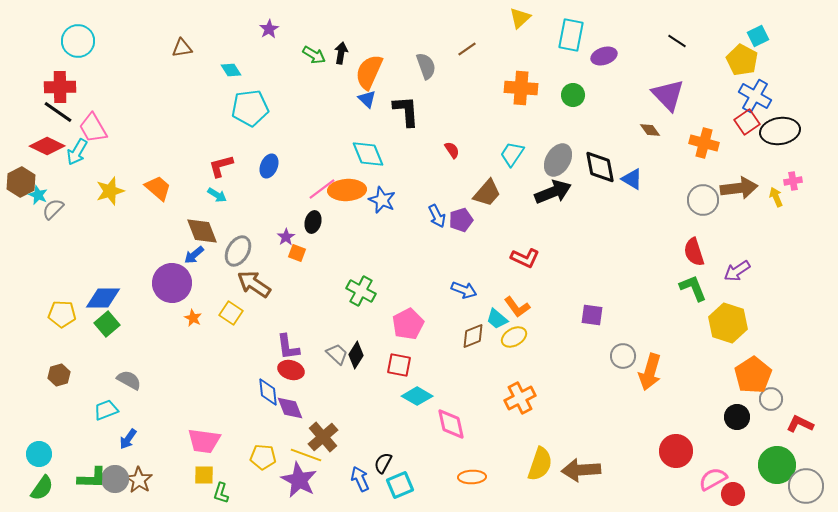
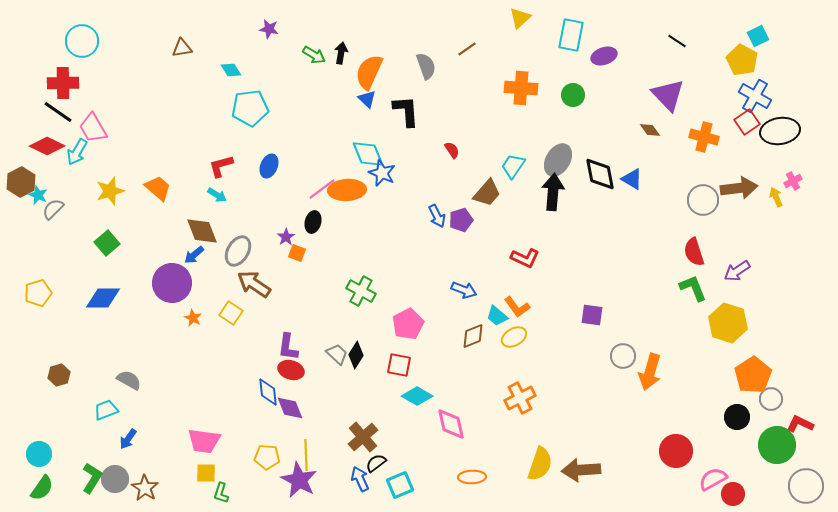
purple star at (269, 29): rotated 30 degrees counterclockwise
cyan circle at (78, 41): moved 4 px right
red cross at (60, 87): moved 3 px right, 4 px up
orange cross at (704, 143): moved 6 px up
cyan trapezoid at (512, 154): moved 1 px right, 12 px down
black diamond at (600, 167): moved 7 px down
pink cross at (793, 181): rotated 18 degrees counterclockwise
black arrow at (553, 192): rotated 63 degrees counterclockwise
blue star at (382, 200): moved 27 px up
yellow pentagon at (62, 314): moved 24 px left, 21 px up; rotated 20 degrees counterclockwise
cyan trapezoid at (497, 319): moved 3 px up
green square at (107, 324): moved 81 px up
purple L-shape at (288, 347): rotated 16 degrees clockwise
brown cross at (323, 437): moved 40 px right
yellow line at (306, 455): rotated 68 degrees clockwise
yellow pentagon at (263, 457): moved 4 px right
black semicircle at (383, 463): moved 7 px left; rotated 25 degrees clockwise
green circle at (777, 465): moved 20 px up
yellow square at (204, 475): moved 2 px right, 2 px up
green L-shape at (92, 478): rotated 60 degrees counterclockwise
brown star at (139, 480): moved 6 px right, 8 px down
